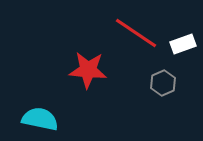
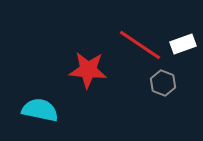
red line: moved 4 px right, 12 px down
gray hexagon: rotated 15 degrees counterclockwise
cyan semicircle: moved 9 px up
